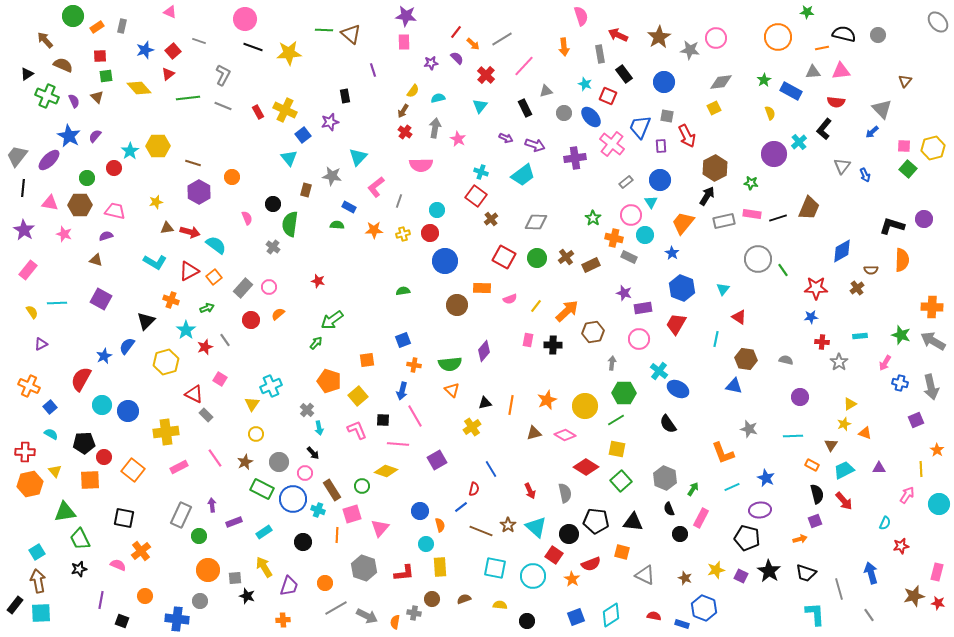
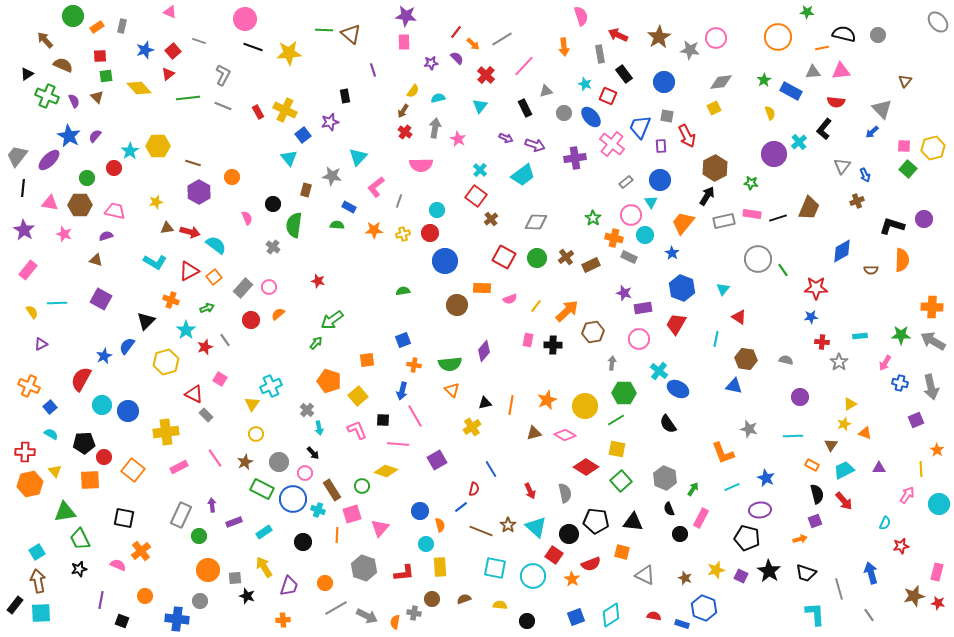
cyan cross at (481, 172): moved 1 px left, 2 px up; rotated 24 degrees clockwise
green semicircle at (290, 224): moved 4 px right, 1 px down
brown cross at (857, 288): moved 87 px up; rotated 16 degrees clockwise
green star at (901, 335): rotated 18 degrees counterclockwise
